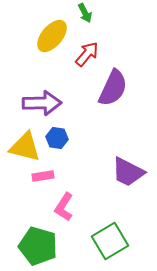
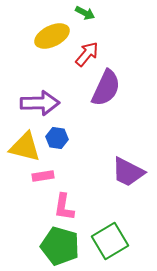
green arrow: rotated 36 degrees counterclockwise
yellow ellipse: rotated 24 degrees clockwise
purple semicircle: moved 7 px left
purple arrow: moved 2 px left
pink L-shape: rotated 24 degrees counterclockwise
green pentagon: moved 22 px right
